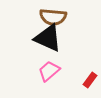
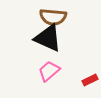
red rectangle: rotated 28 degrees clockwise
